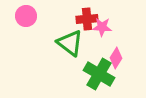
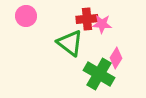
pink star: moved 3 px up
